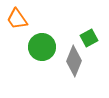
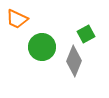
orange trapezoid: rotated 30 degrees counterclockwise
green square: moved 3 px left, 4 px up
